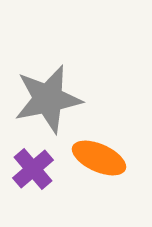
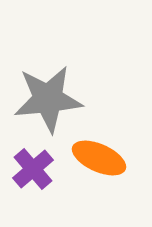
gray star: rotated 6 degrees clockwise
